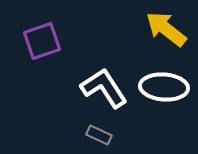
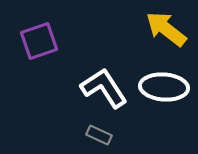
purple square: moved 3 px left
